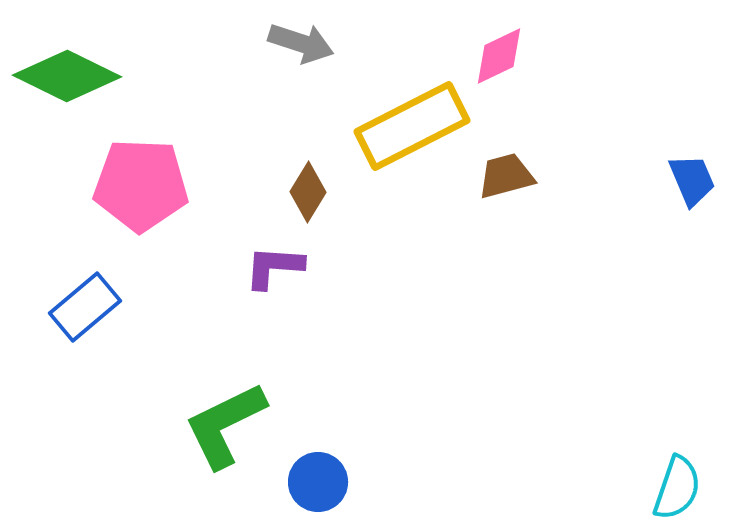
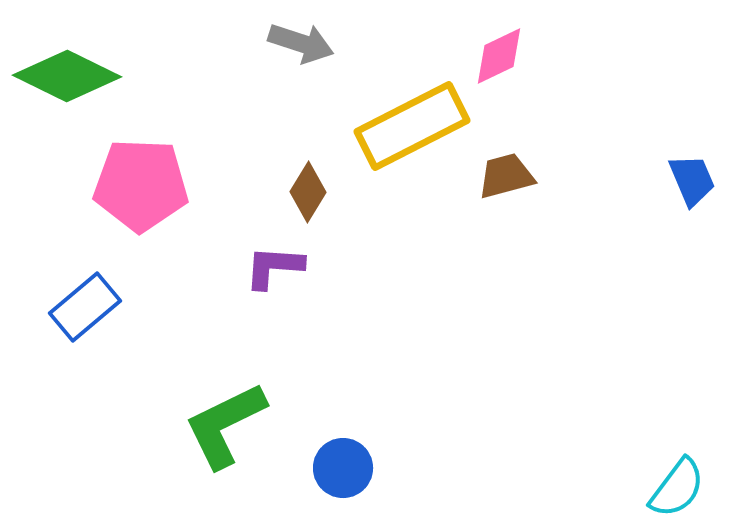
blue circle: moved 25 px right, 14 px up
cyan semicircle: rotated 18 degrees clockwise
